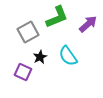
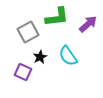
green L-shape: rotated 15 degrees clockwise
